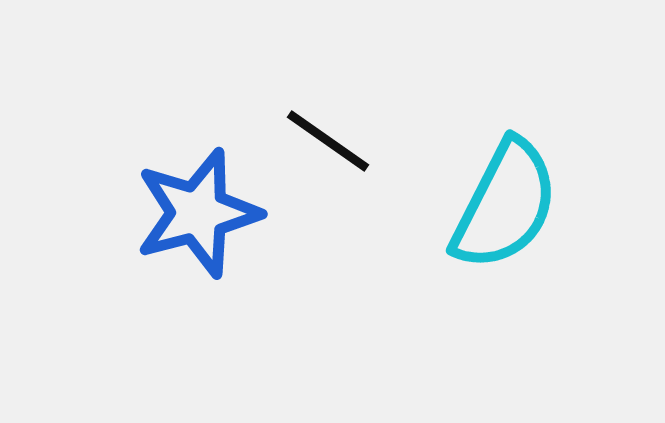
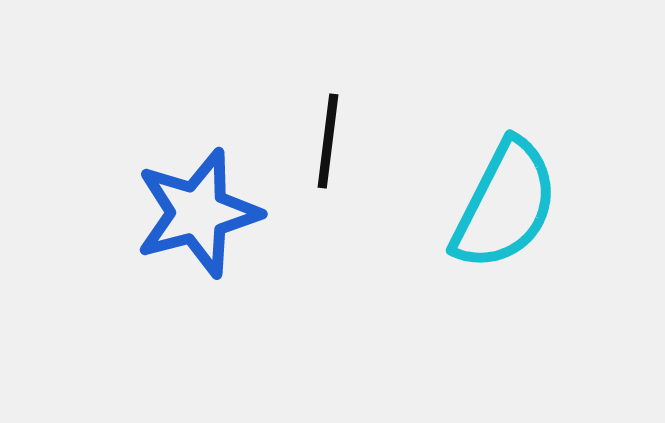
black line: rotated 62 degrees clockwise
